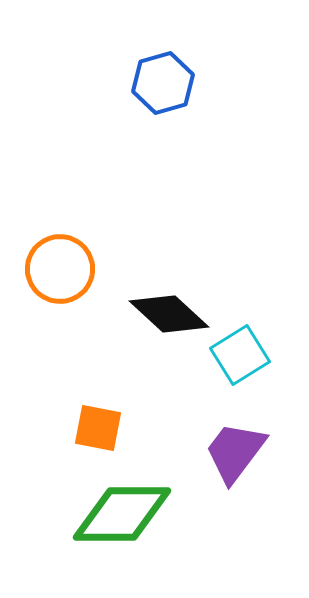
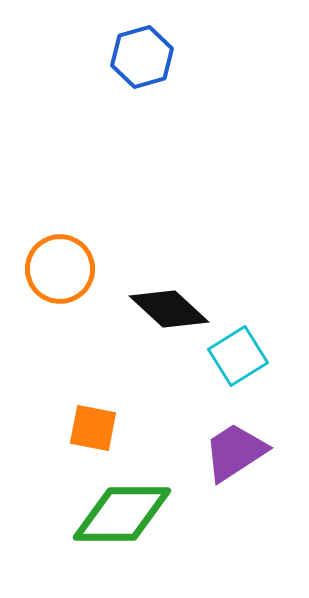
blue hexagon: moved 21 px left, 26 px up
black diamond: moved 5 px up
cyan square: moved 2 px left, 1 px down
orange square: moved 5 px left
purple trapezoid: rotated 20 degrees clockwise
